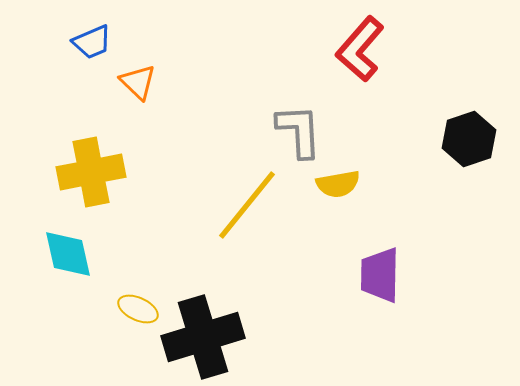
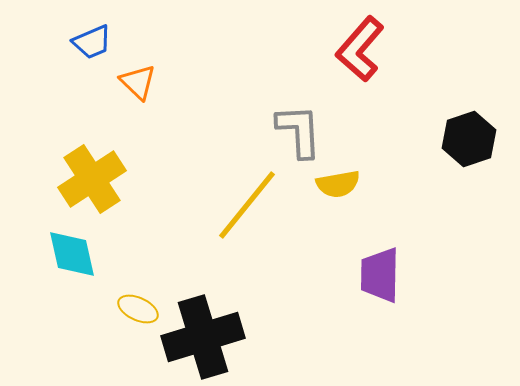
yellow cross: moved 1 px right, 7 px down; rotated 22 degrees counterclockwise
cyan diamond: moved 4 px right
